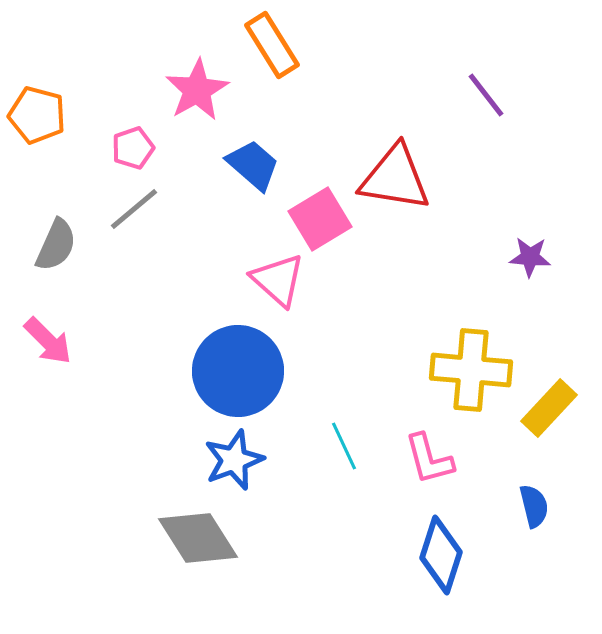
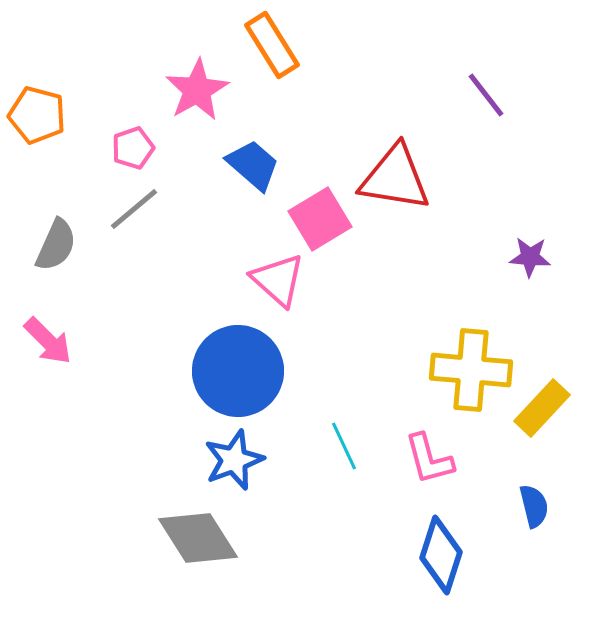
yellow rectangle: moved 7 px left
